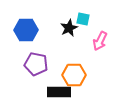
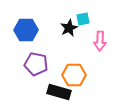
cyan square: rotated 24 degrees counterclockwise
pink arrow: rotated 24 degrees counterclockwise
black rectangle: rotated 15 degrees clockwise
